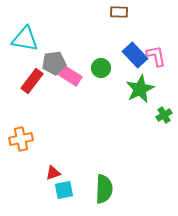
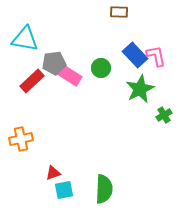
red rectangle: rotated 10 degrees clockwise
